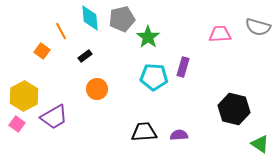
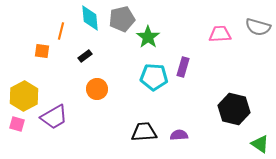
orange line: rotated 42 degrees clockwise
orange square: rotated 28 degrees counterclockwise
pink square: rotated 21 degrees counterclockwise
